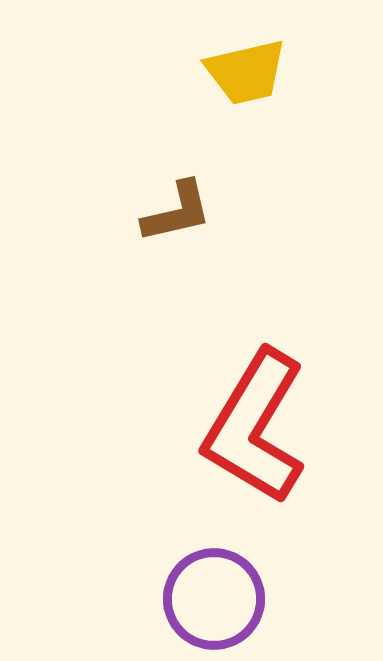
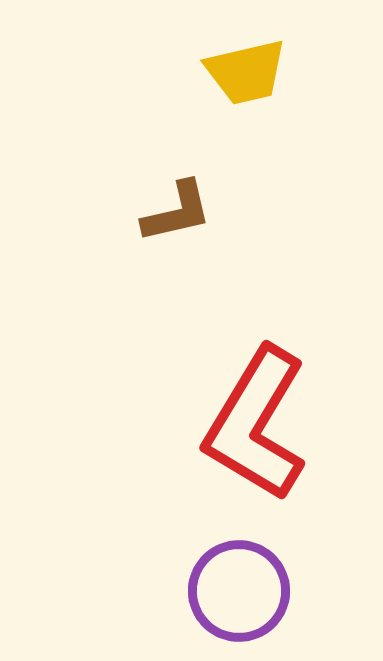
red L-shape: moved 1 px right, 3 px up
purple circle: moved 25 px right, 8 px up
